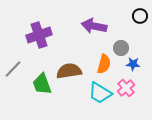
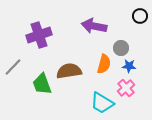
blue star: moved 4 px left, 2 px down
gray line: moved 2 px up
cyan trapezoid: moved 2 px right, 10 px down
